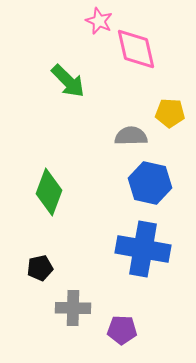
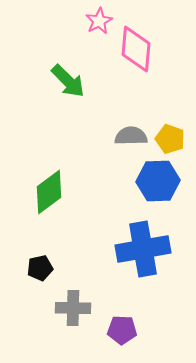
pink star: rotated 20 degrees clockwise
pink diamond: rotated 18 degrees clockwise
yellow pentagon: moved 26 px down; rotated 16 degrees clockwise
blue hexagon: moved 8 px right, 2 px up; rotated 15 degrees counterclockwise
green diamond: rotated 33 degrees clockwise
blue cross: rotated 20 degrees counterclockwise
